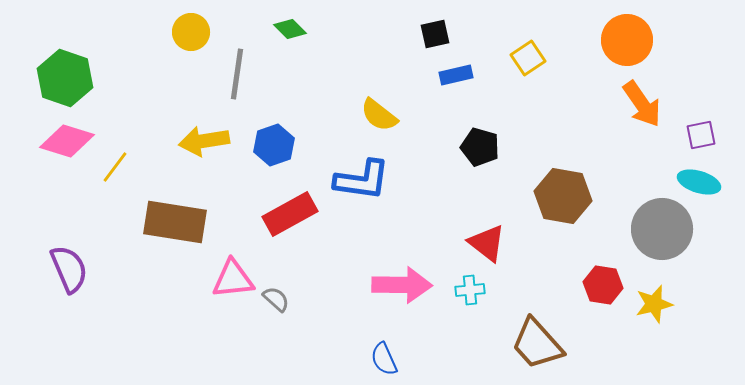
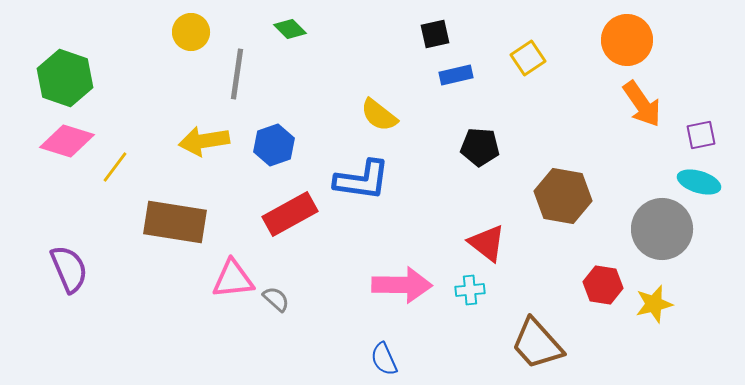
black pentagon: rotated 12 degrees counterclockwise
